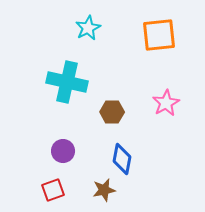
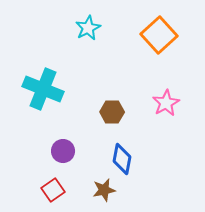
orange square: rotated 36 degrees counterclockwise
cyan cross: moved 24 px left, 7 px down; rotated 9 degrees clockwise
red square: rotated 15 degrees counterclockwise
